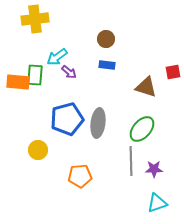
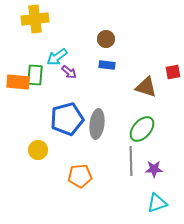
gray ellipse: moved 1 px left, 1 px down
